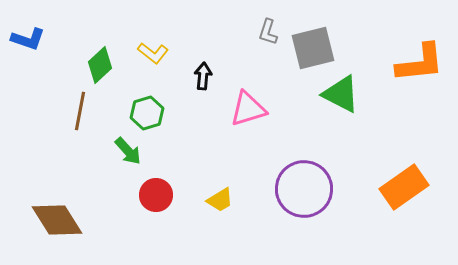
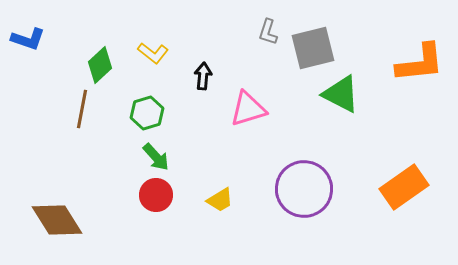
brown line: moved 2 px right, 2 px up
green arrow: moved 28 px right, 6 px down
